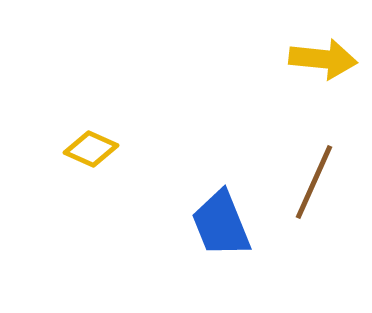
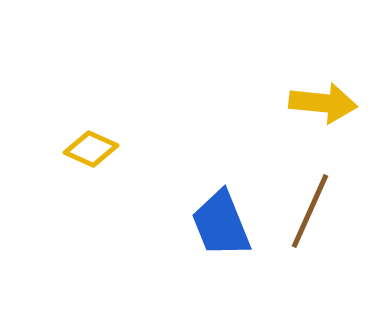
yellow arrow: moved 44 px down
brown line: moved 4 px left, 29 px down
